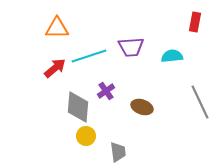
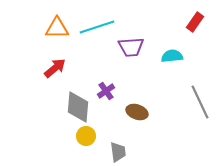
red rectangle: rotated 24 degrees clockwise
cyan line: moved 8 px right, 29 px up
brown ellipse: moved 5 px left, 5 px down
